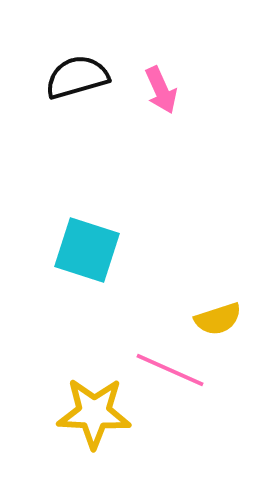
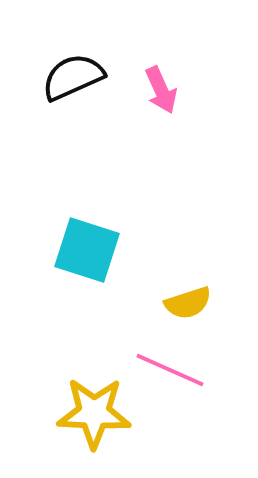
black semicircle: moved 4 px left; rotated 8 degrees counterclockwise
yellow semicircle: moved 30 px left, 16 px up
